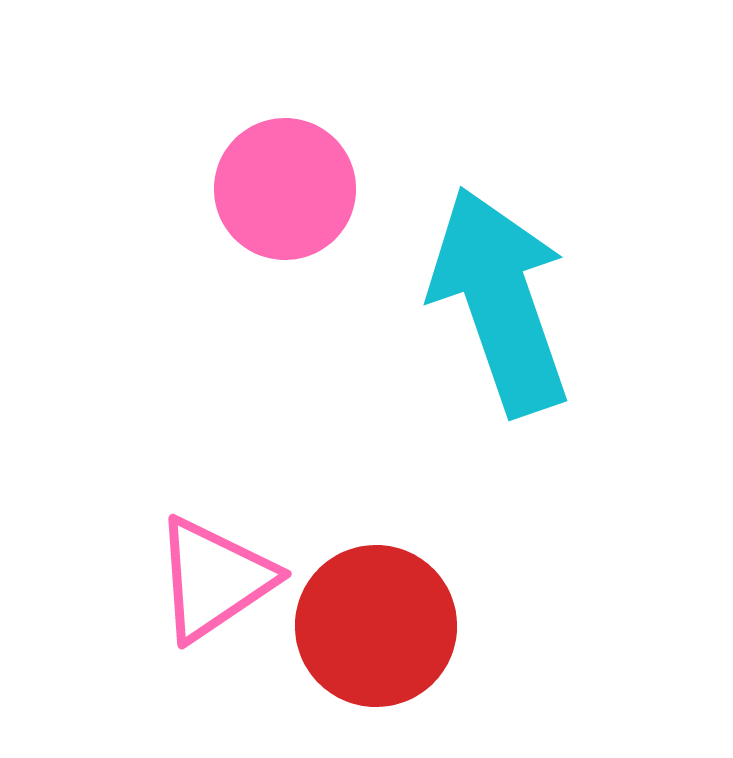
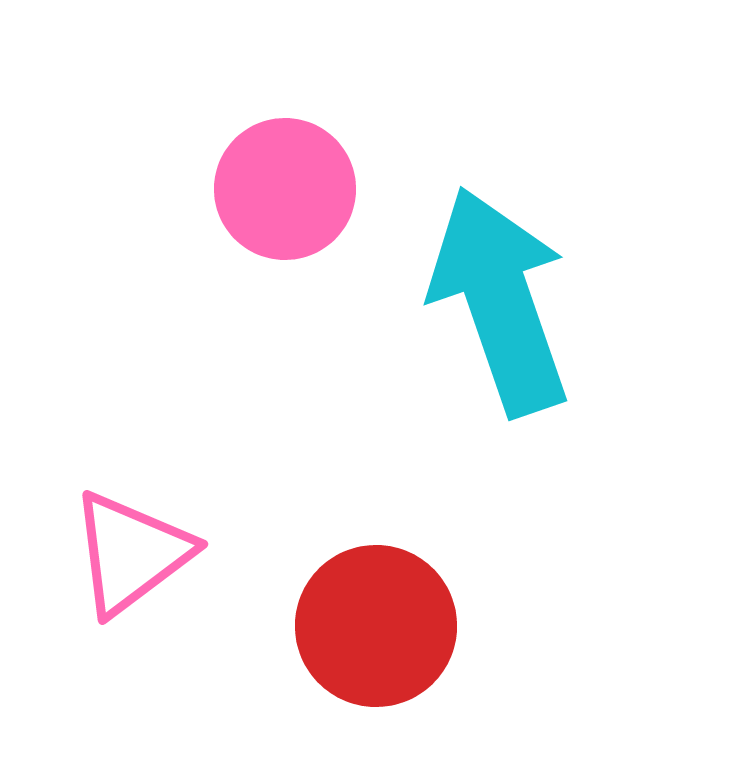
pink triangle: moved 83 px left, 26 px up; rotated 3 degrees counterclockwise
